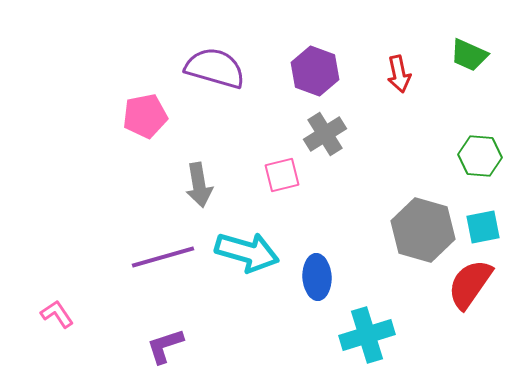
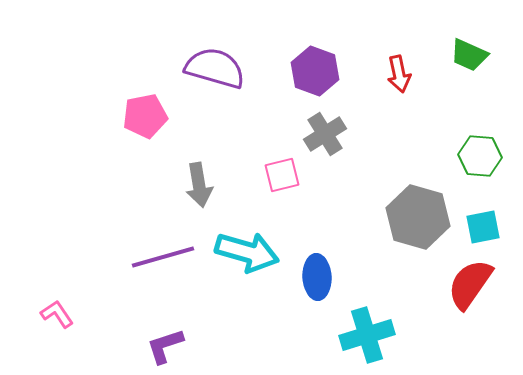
gray hexagon: moved 5 px left, 13 px up
